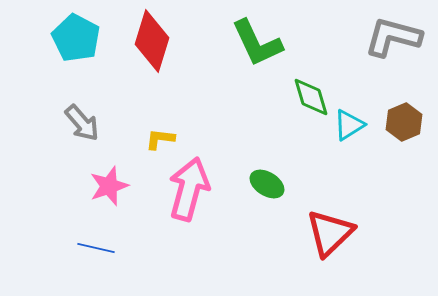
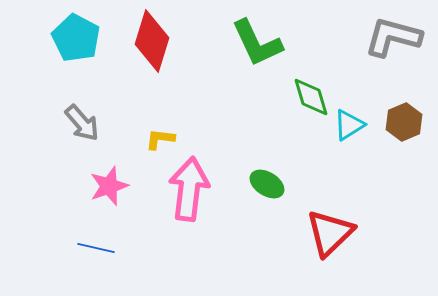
pink arrow: rotated 8 degrees counterclockwise
